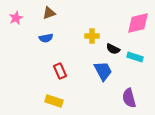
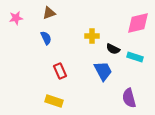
pink star: rotated 16 degrees clockwise
blue semicircle: rotated 104 degrees counterclockwise
